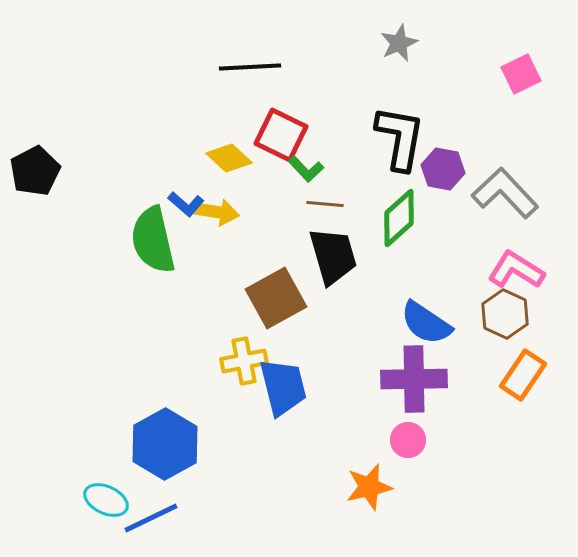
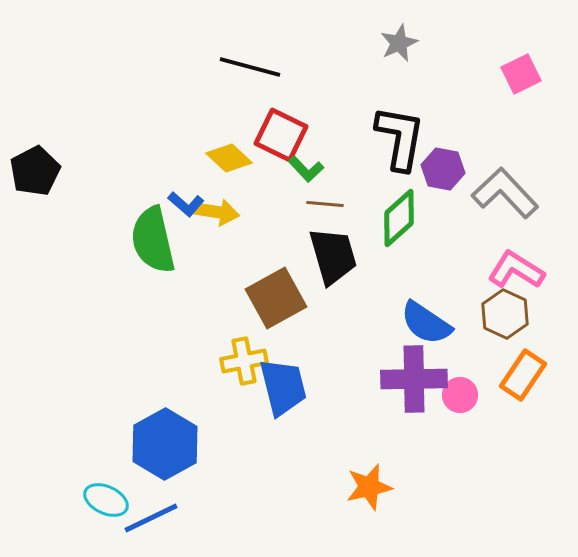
black line: rotated 18 degrees clockwise
pink circle: moved 52 px right, 45 px up
